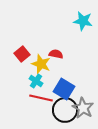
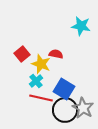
cyan star: moved 2 px left, 5 px down
cyan cross: rotated 16 degrees clockwise
